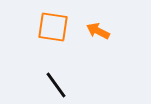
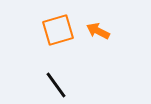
orange square: moved 5 px right, 3 px down; rotated 24 degrees counterclockwise
